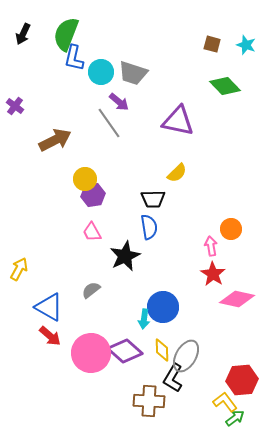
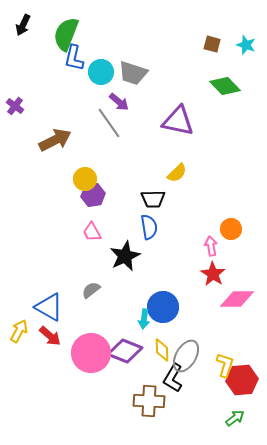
black arrow: moved 9 px up
yellow arrow: moved 62 px down
pink diamond: rotated 12 degrees counterclockwise
purple diamond: rotated 20 degrees counterclockwise
yellow L-shape: moved 37 px up; rotated 55 degrees clockwise
